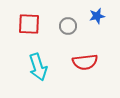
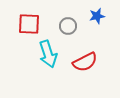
red semicircle: rotated 20 degrees counterclockwise
cyan arrow: moved 10 px right, 13 px up
